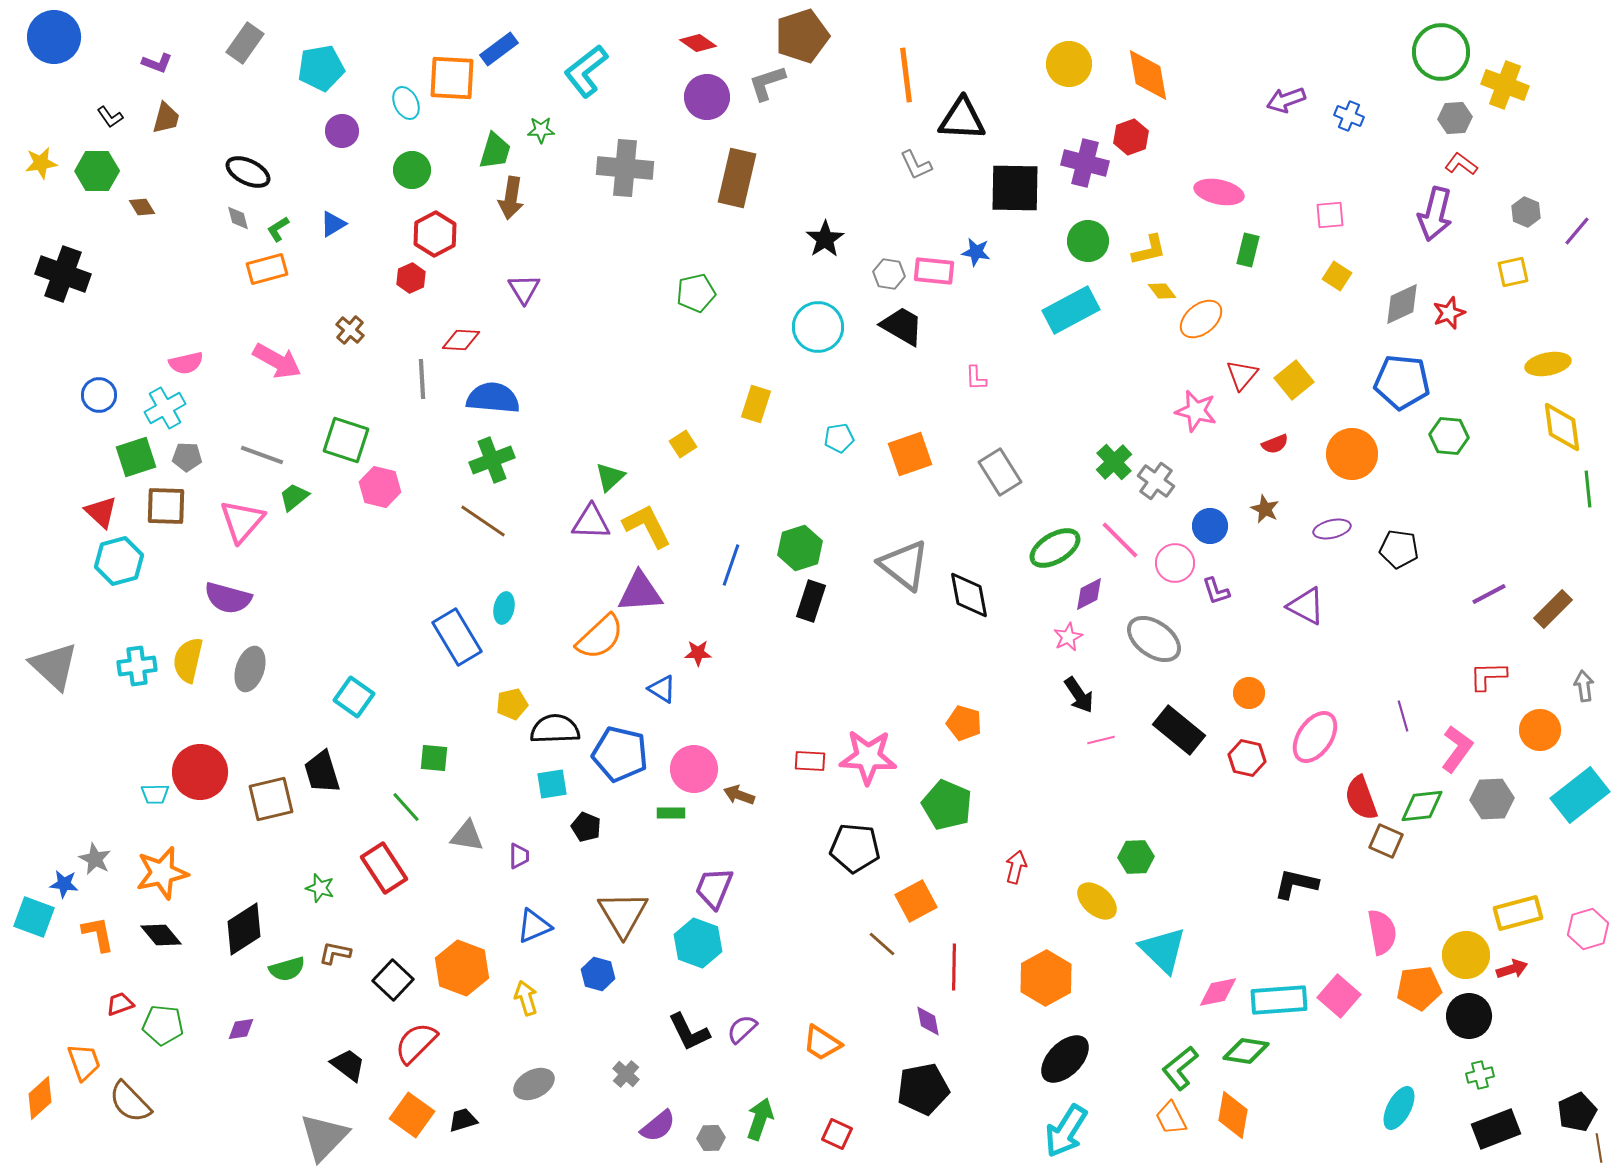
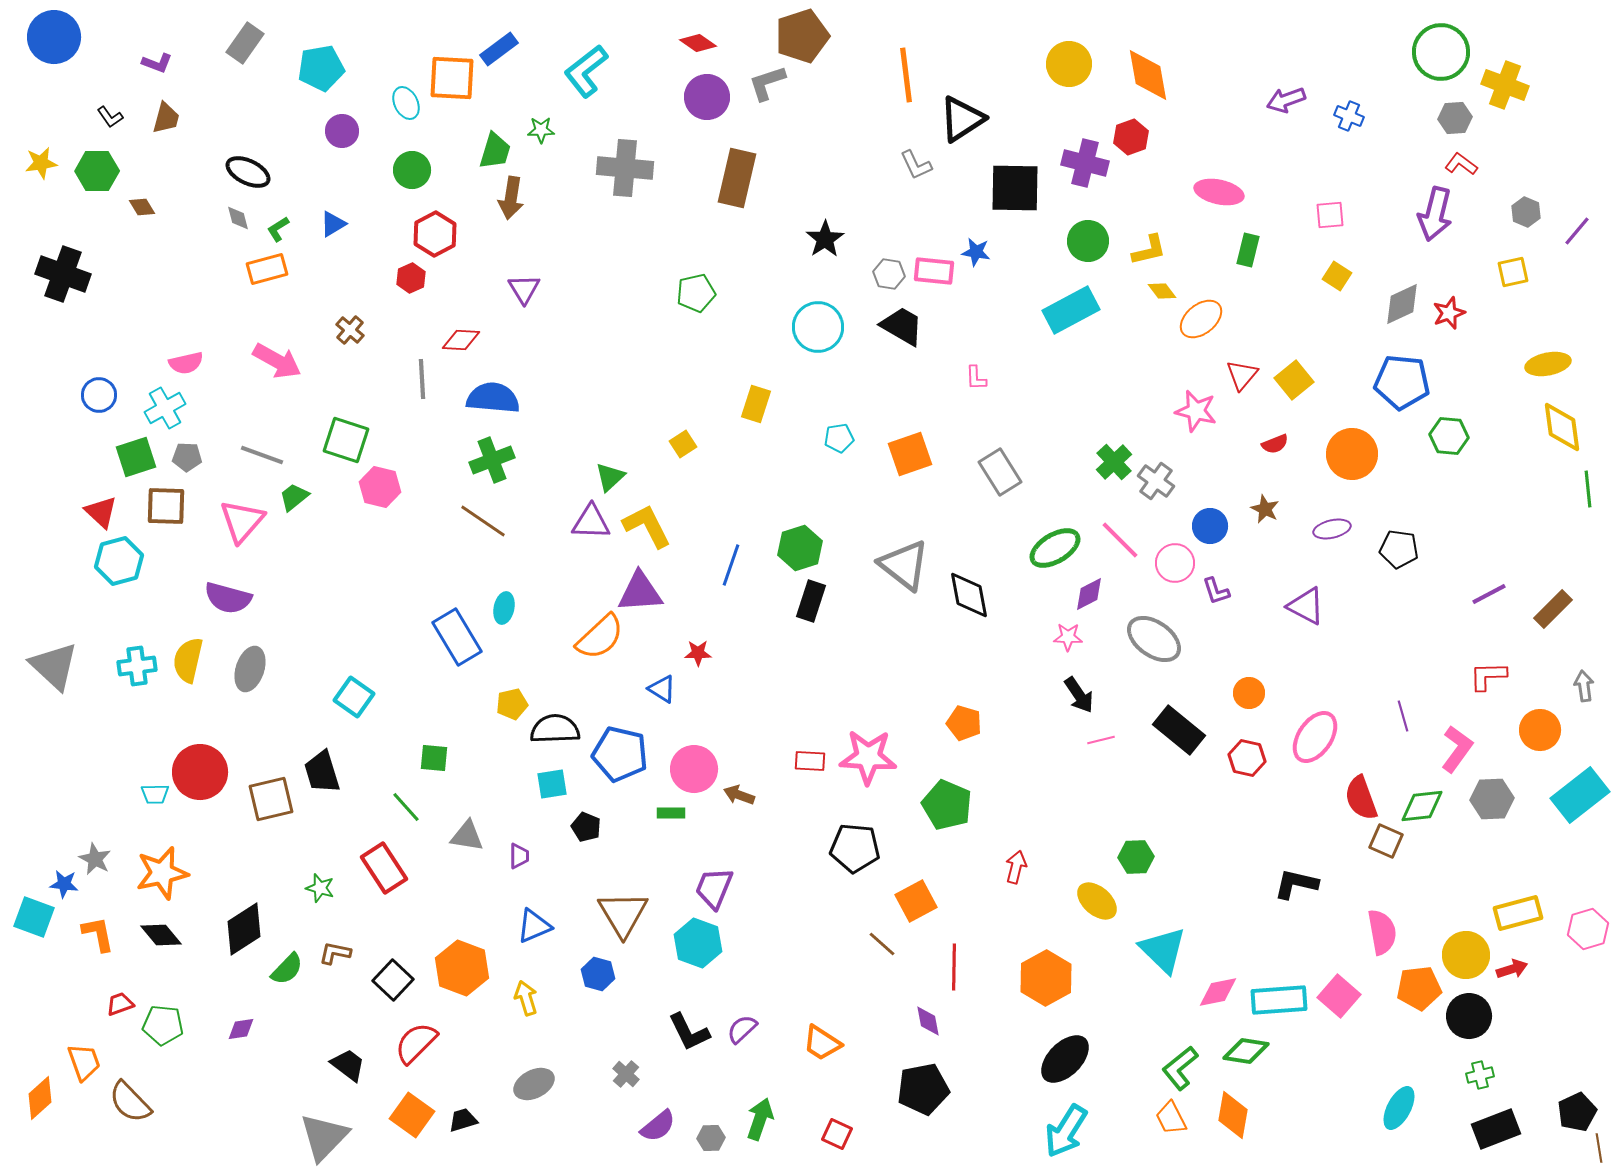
black triangle at (962, 119): rotated 36 degrees counterclockwise
pink star at (1068, 637): rotated 28 degrees clockwise
green semicircle at (287, 969): rotated 30 degrees counterclockwise
